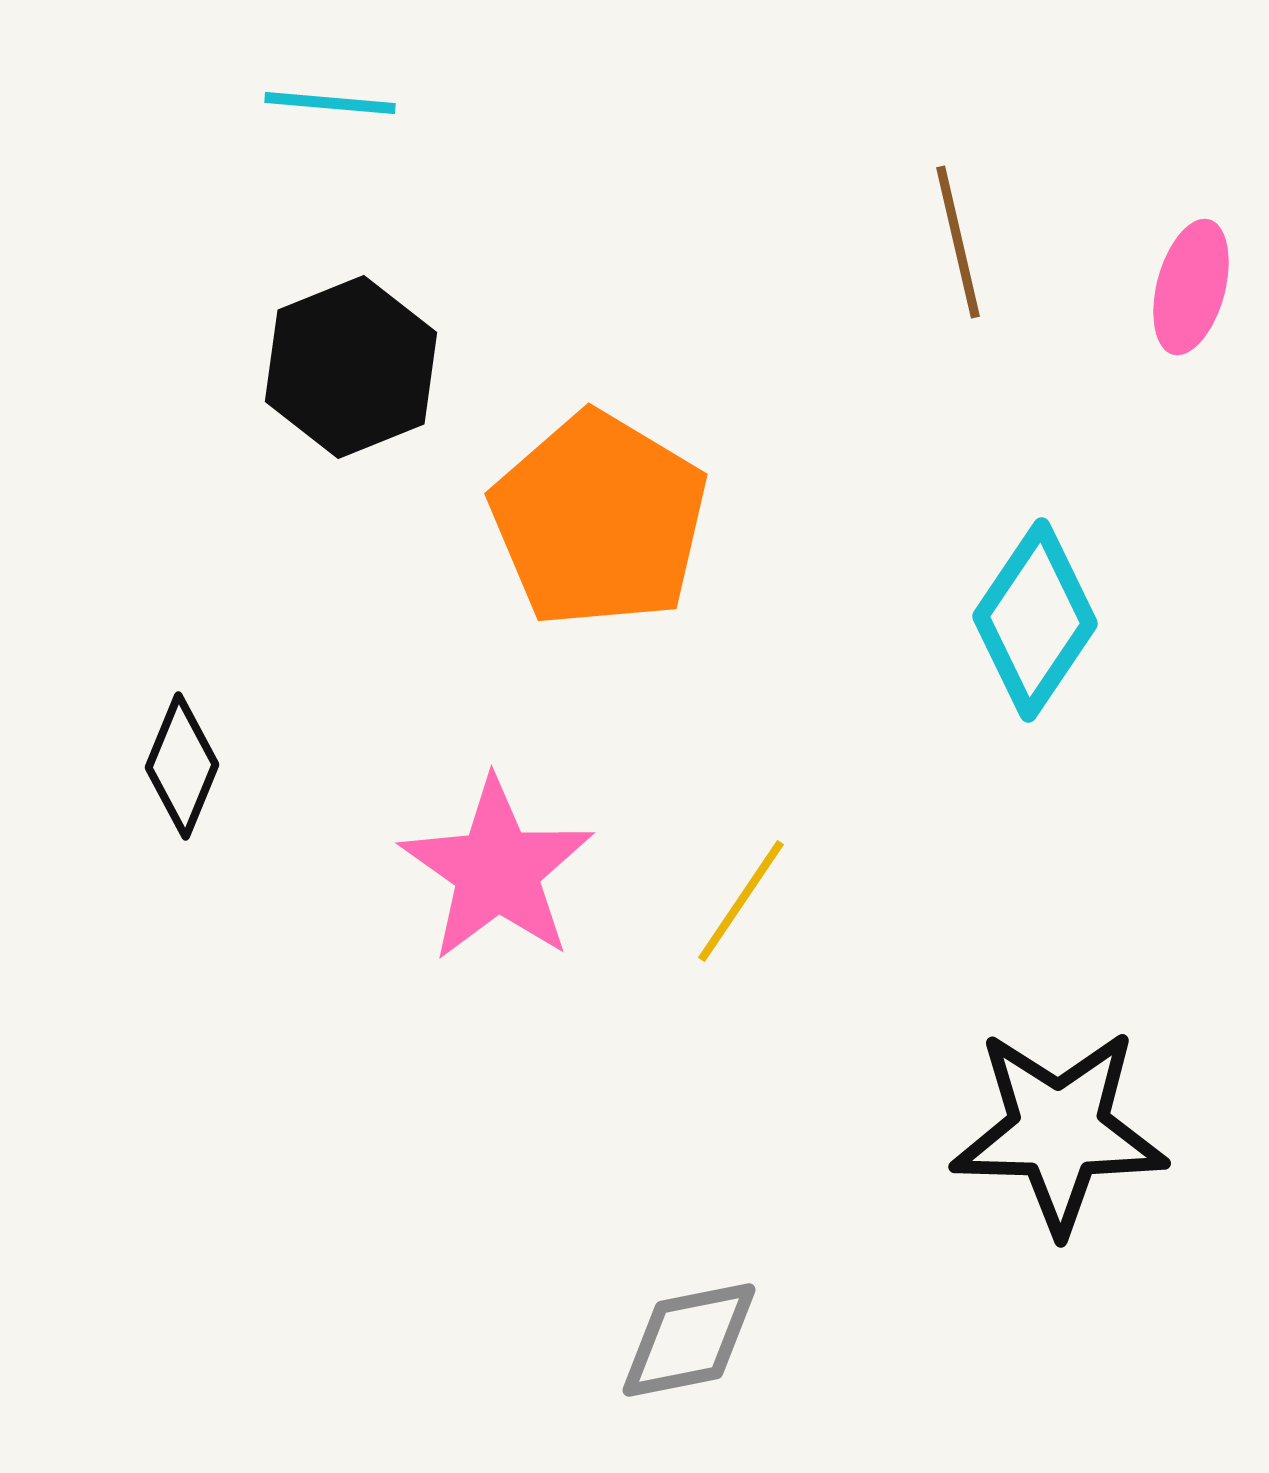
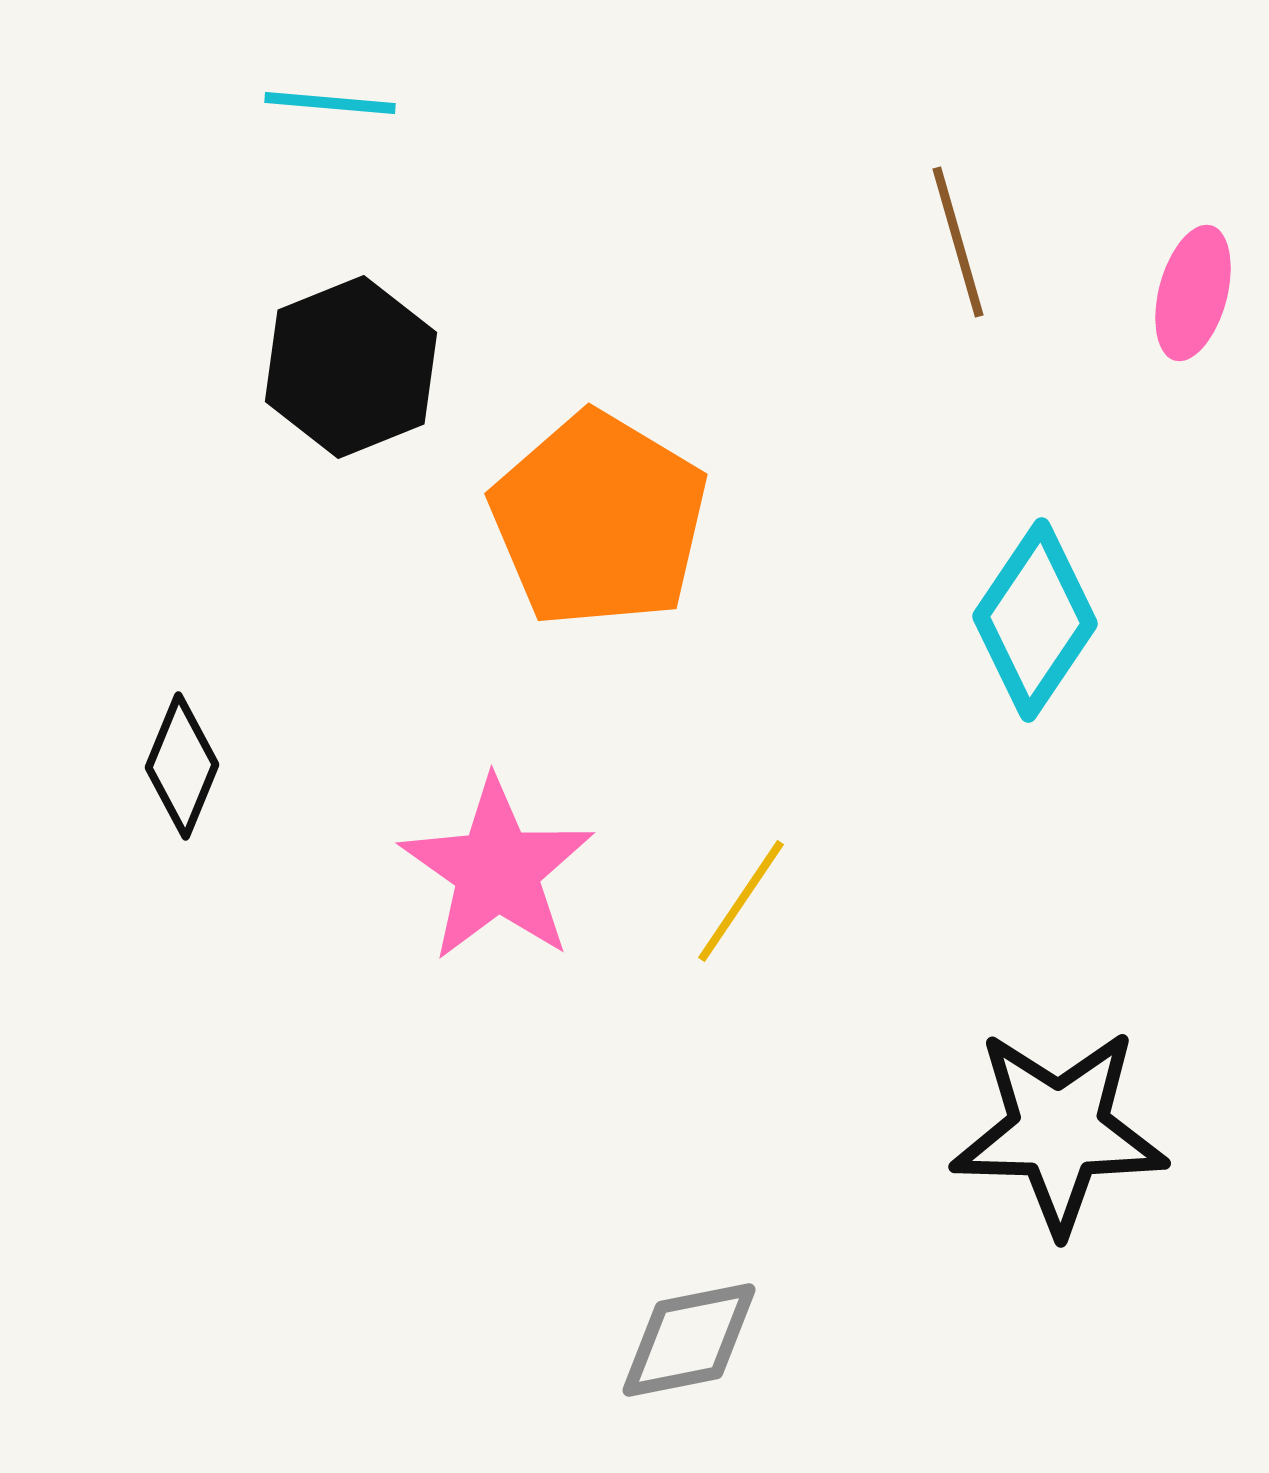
brown line: rotated 3 degrees counterclockwise
pink ellipse: moved 2 px right, 6 px down
